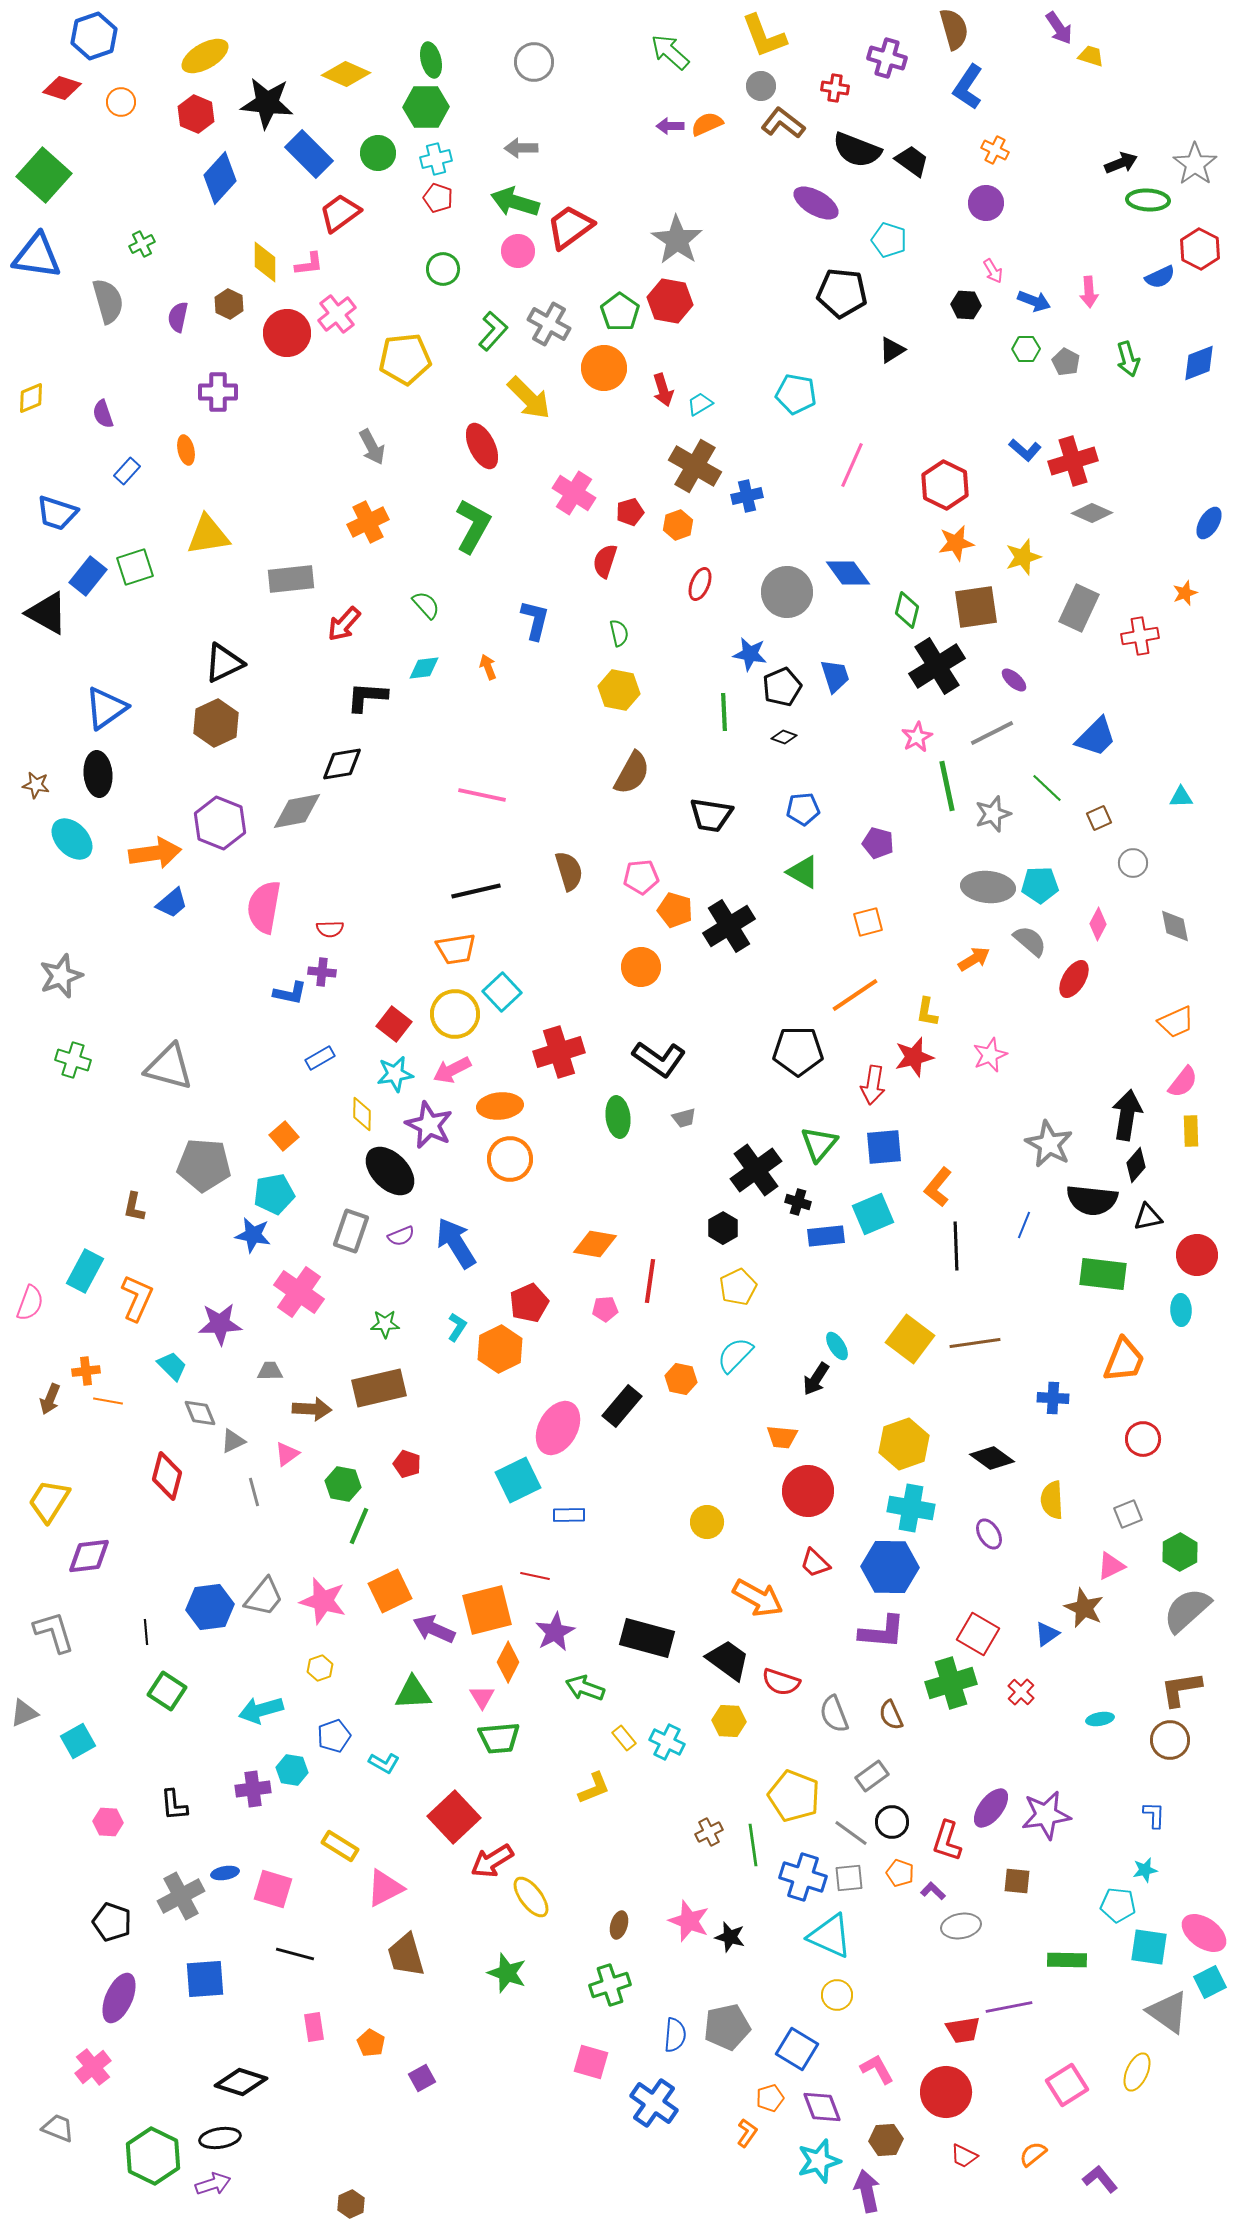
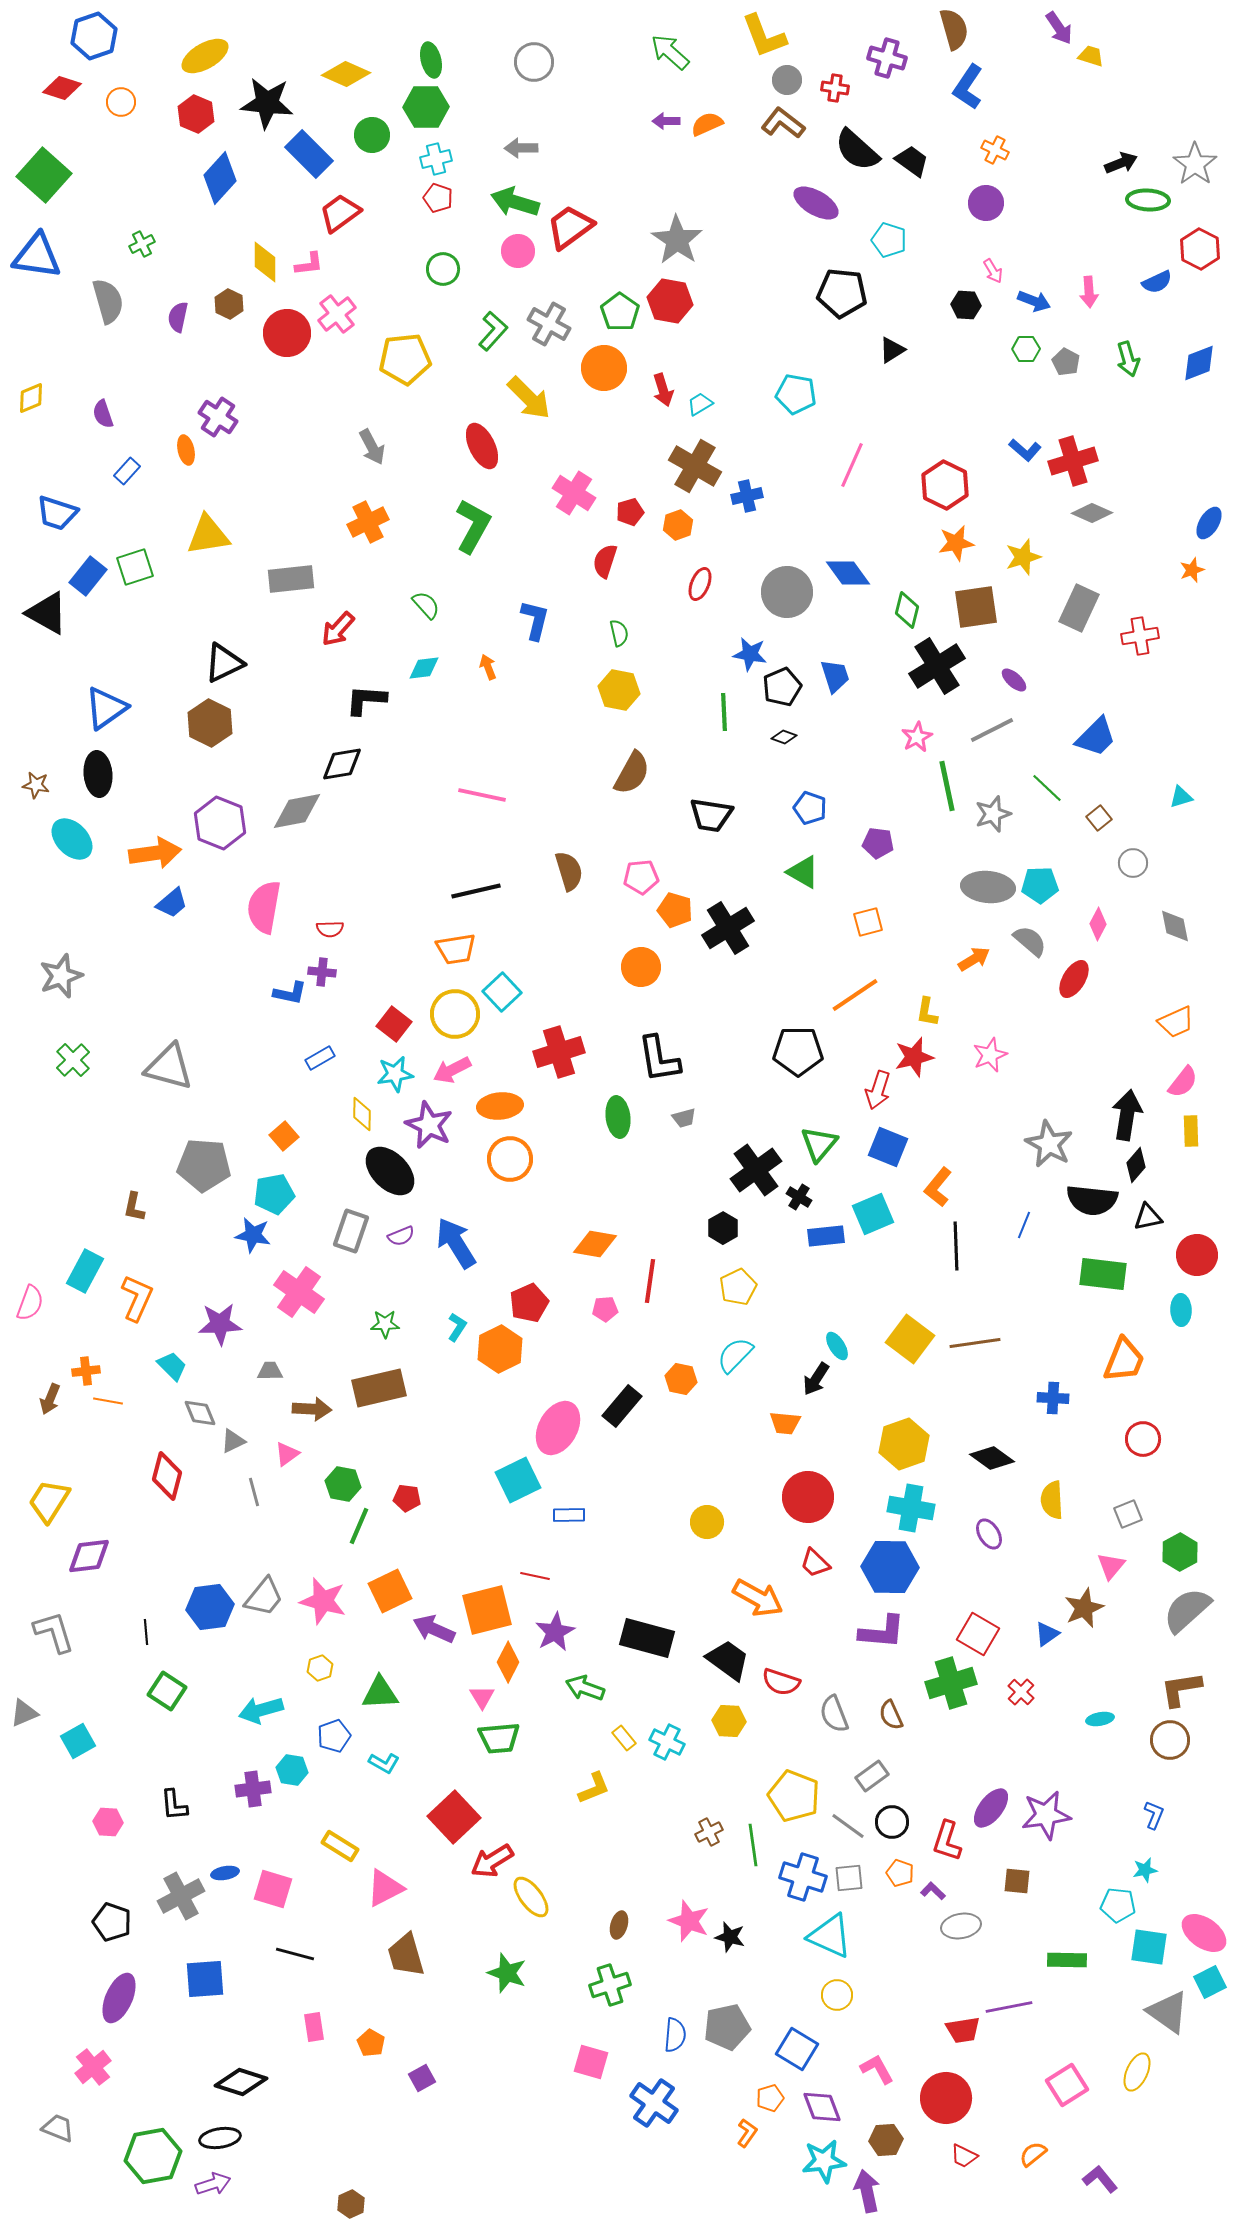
gray circle at (761, 86): moved 26 px right, 6 px up
purple arrow at (670, 126): moved 4 px left, 5 px up
black semicircle at (857, 150): rotated 21 degrees clockwise
green circle at (378, 153): moved 6 px left, 18 px up
blue semicircle at (1160, 277): moved 3 px left, 5 px down
purple cross at (218, 392): moved 25 px down; rotated 33 degrees clockwise
orange star at (1185, 593): moved 7 px right, 23 px up
red arrow at (344, 624): moved 6 px left, 5 px down
black L-shape at (367, 697): moved 1 px left, 3 px down
brown hexagon at (216, 723): moved 6 px left; rotated 9 degrees counterclockwise
gray line at (992, 733): moved 3 px up
cyan triangle at (1181, 797): rotated 15 degrees counterclockwise
blue pentagon at (803, 809): moved 7 px right, 1 px up; rotated 24 degrees clockwise
brown square at (1099, 818): rotated 15 degrees counterclockwise
purple pentagon at (878, 843): rotated 8 degrees counterclockwise
black cross at (729, 926): moved 1 px left, 2 px down
black L-shape at (659, 1059): rotated 46 degrees clockwise
green cross at (73, 1060): rotated 28 degrees clockwise
red arrow at (873, 1085): moved 5 px right, 5 px down; rotated 9 degrees clockwise
blue square at (884, 1147): moved 4 px right; rotated 27 degrees clockwise
black cross at (798, 1202): moved 1 px right, 5 px up; rotated 15 degrees clockwise
orange trapezoid at (782, 1437): moved 3 px right, 14 px up
red pentagon at (407, 1464): moved 34 px down; rotated 12 degrees counterclockwise
red circle at (808, 1491): moved 6 px down
pink triangle at (1111, 1566): rotated 24 degrees counterclockwise
brown star at (1084, 1608): rotated 24 degrees clockwise
green triangle at (413, 1693): moved 33 px left
blue L-shape at (1154, 1815): rotated 20 degrees clockwise
gray line at (851, 1833): moved 3 px left, 7 px up
red circle at (946, 2092): moved 6 px down
green hexagon at (153, 2156): rotated 24 degrees clockwise
cyan star at (819, 2161): moved 5 px right; rotated 9 degrees clockwise
